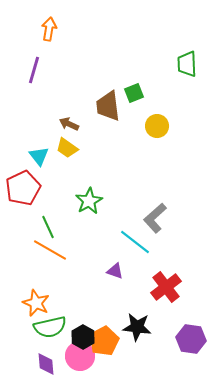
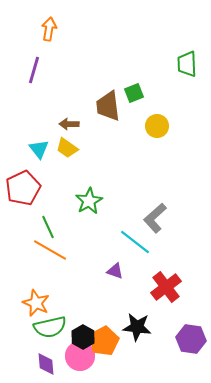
brown arrow: rotated 24 degrees counterclockwise
cyan triangle: moved 7 px up
